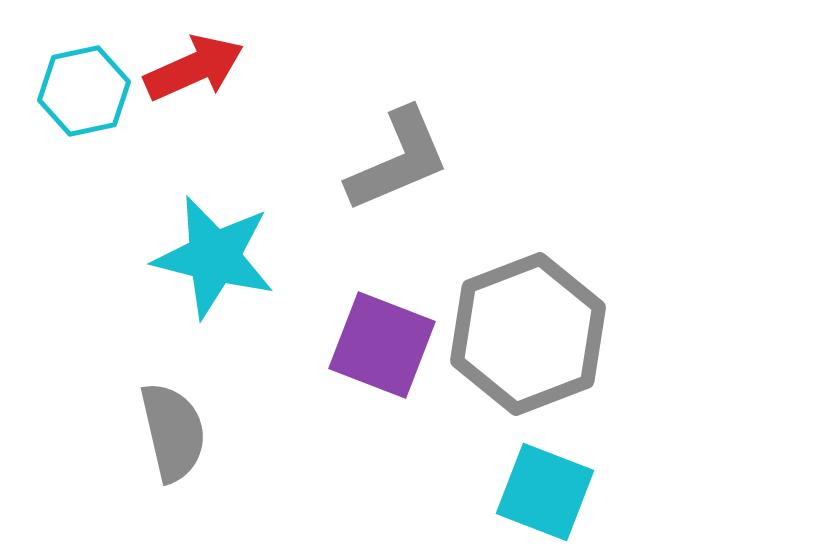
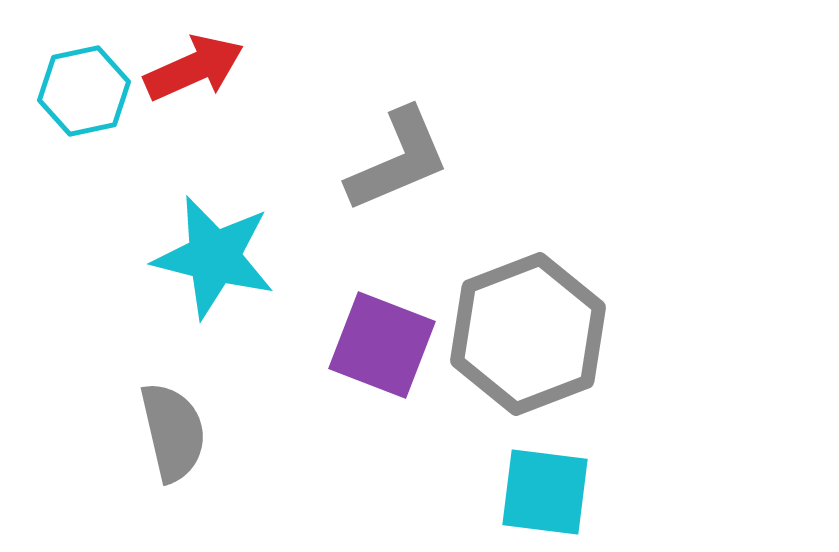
cyan square: rotated 14 degrees counterclockwise
